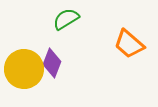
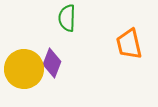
green semicircle: moved 1 px right, 1 px up; rotated 56 degrees counterclockwise
orange trapezoid: rotated 36 degrees clockwise
